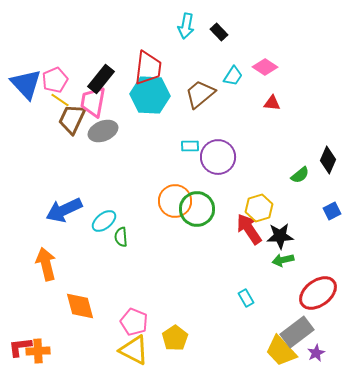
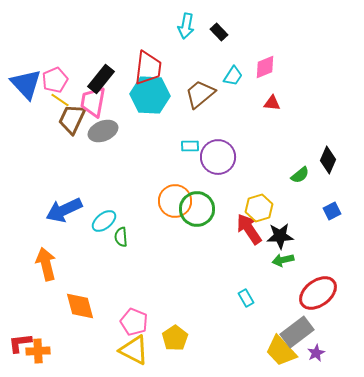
pink diamond at (265, 67): rotated 55 degrees counterclockwise
red L-shape at (20, 347): moved 4 px up
